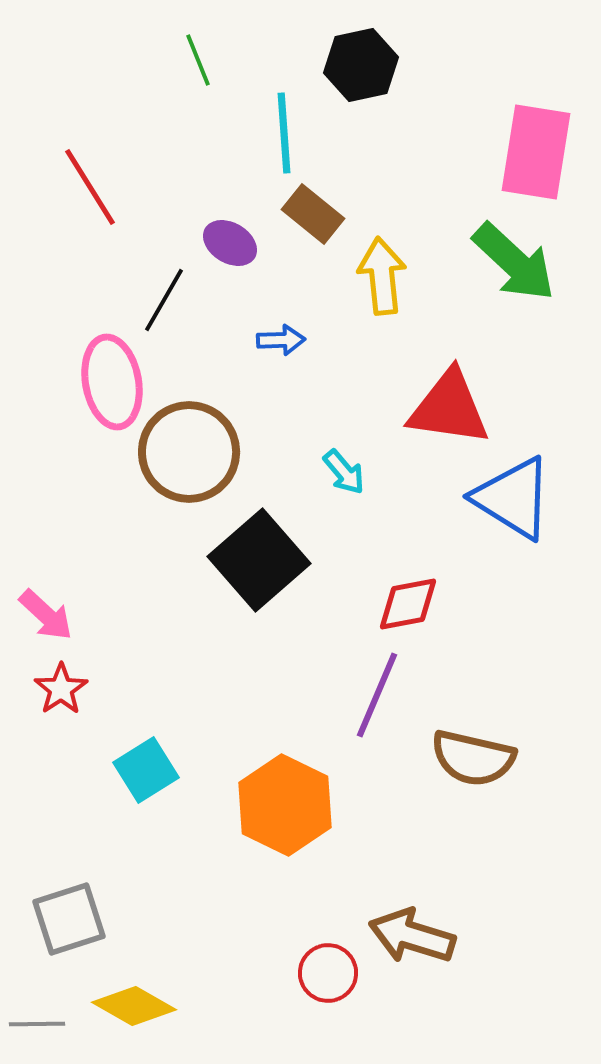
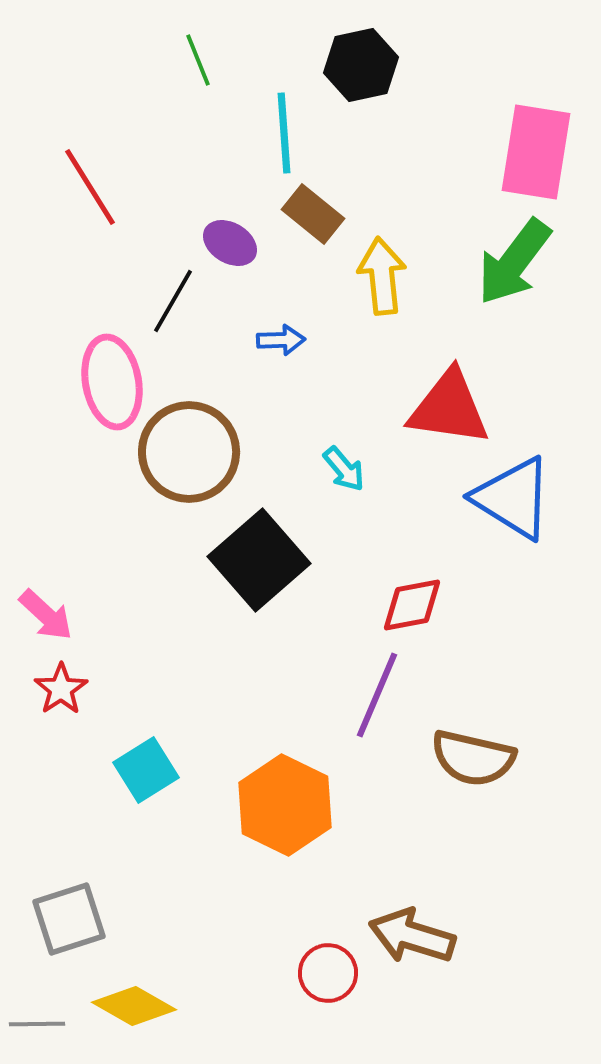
green arrow: rotated 84 degrees clockwise
black line: moved 9 px right, 1 px down
cyan arrow: moved 3 px up
red diamond: moved 4 px right, 1 px down
